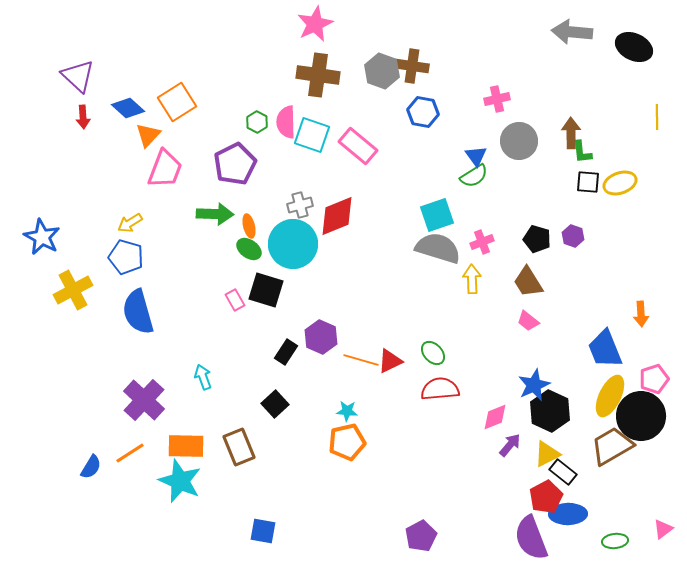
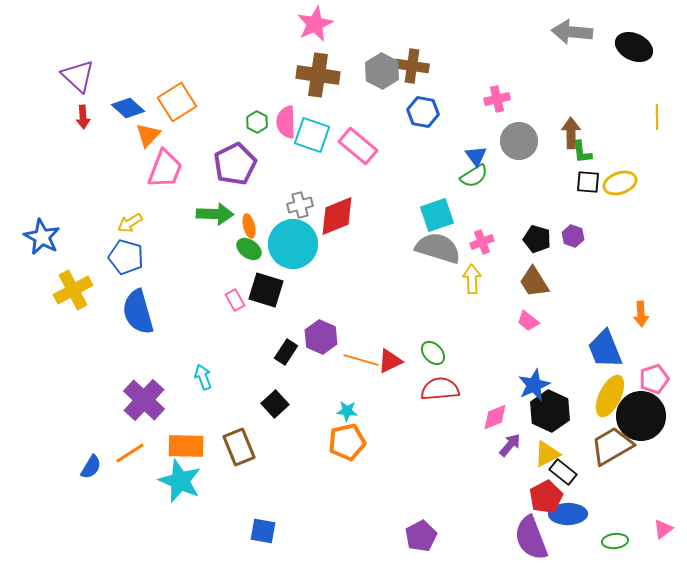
gray hexagon at (382, 71): rotated 8 degrees clockwise
brown trapezoid at (528, 282): moved 6 px right
